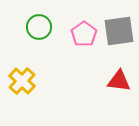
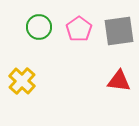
pink pentagon: moved 5 px left, 5 px up
